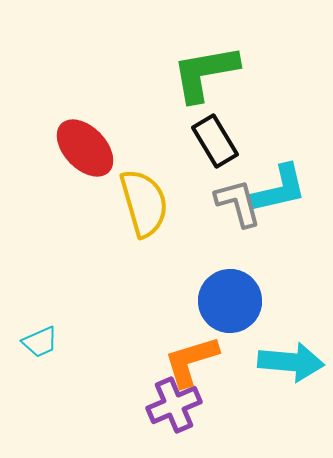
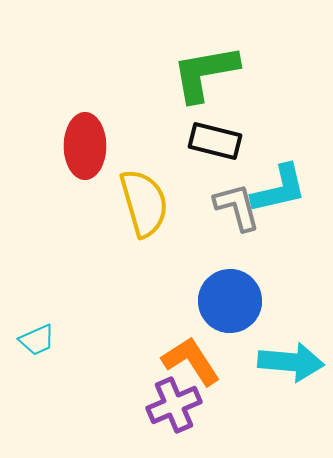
black rectangle: rotated 45 degrees counterclockwise
red ellipse: moved 2 px up; rotated 44 degrees clockwise
gray L-shape: moved 1 px left, 4 px down
cyan trapezoid: moved 3 px left, 2 px up
orange L-shape: rotated 74 degrees clockwise
